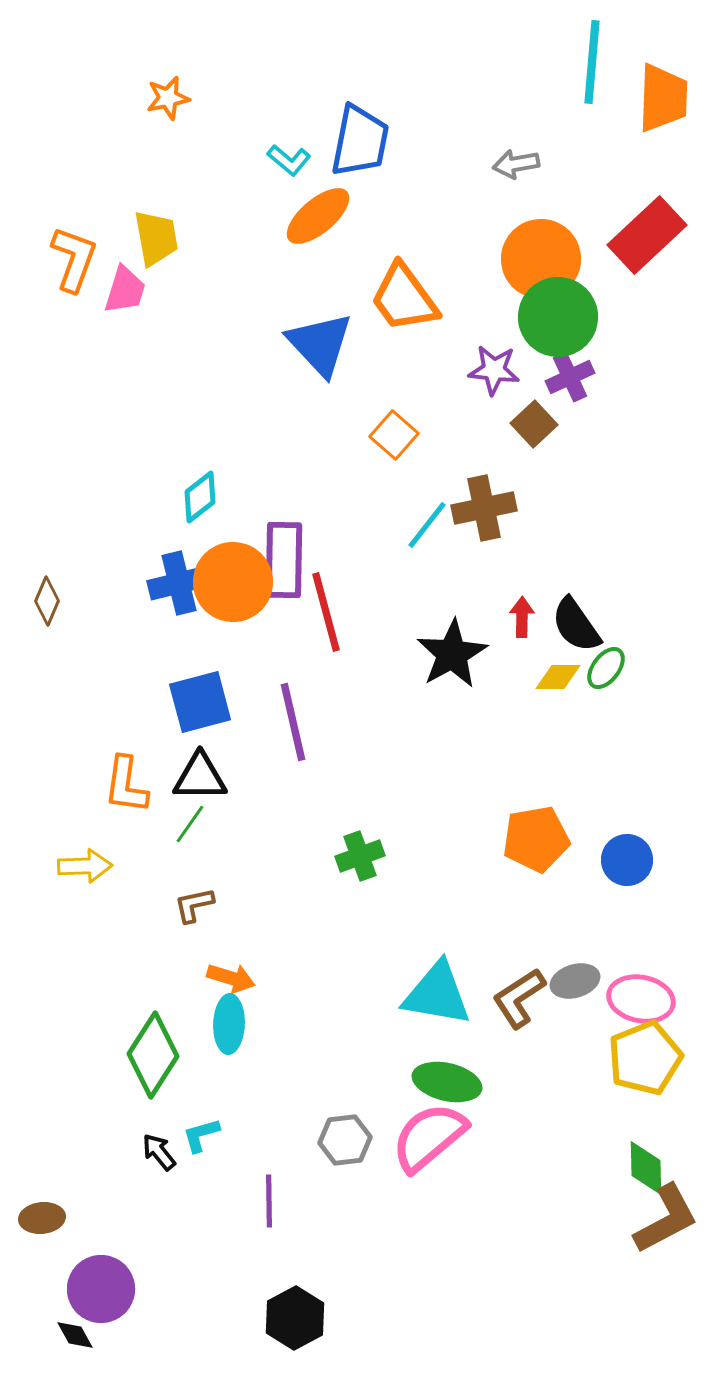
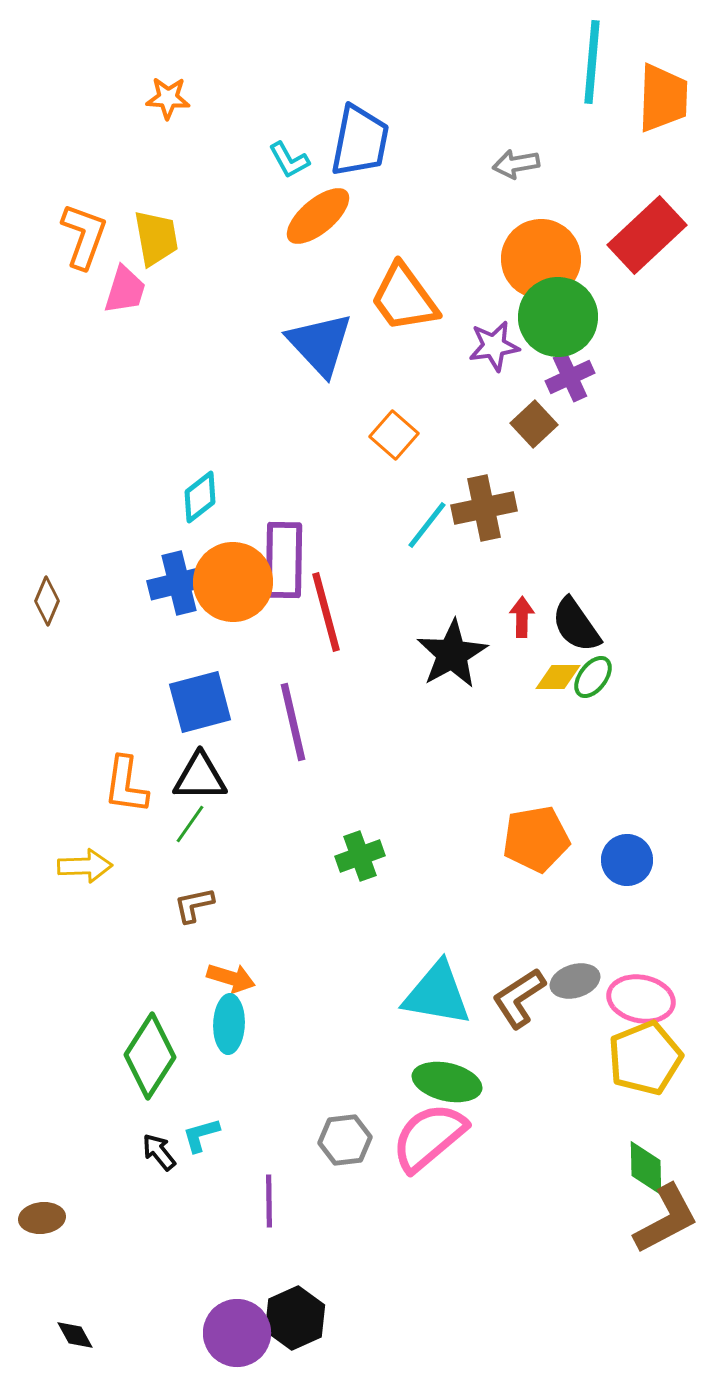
orange star at (168, 98): rotated 15 degrees clockwise
cyan L-shape at (289, 160): rotated 21 degrees clockwise
orange L-shape at (74, 259): moved 10 px right, 23 px up
purple star at (494, 370): moved 24 px up; rotated 15 degrees counterclockwise
green ellipse at (606, 668): moved 13 px left, 9 px down
green diamond at (153, 1055): moved 3 px left, 1 px down
purple circle at (101, 1289): moved 136 px right, 44 px down
black hexagon at (295, 1318): rotated 4 degrees clockwise
